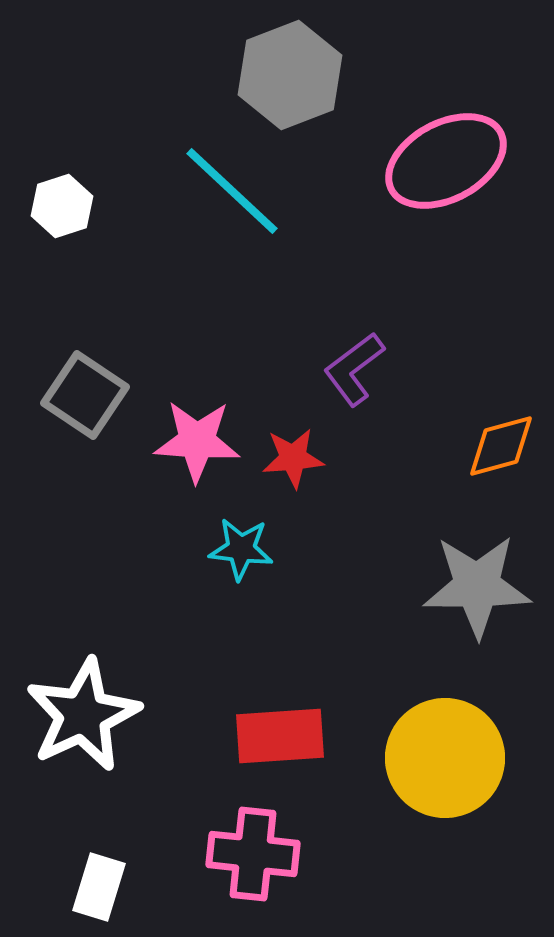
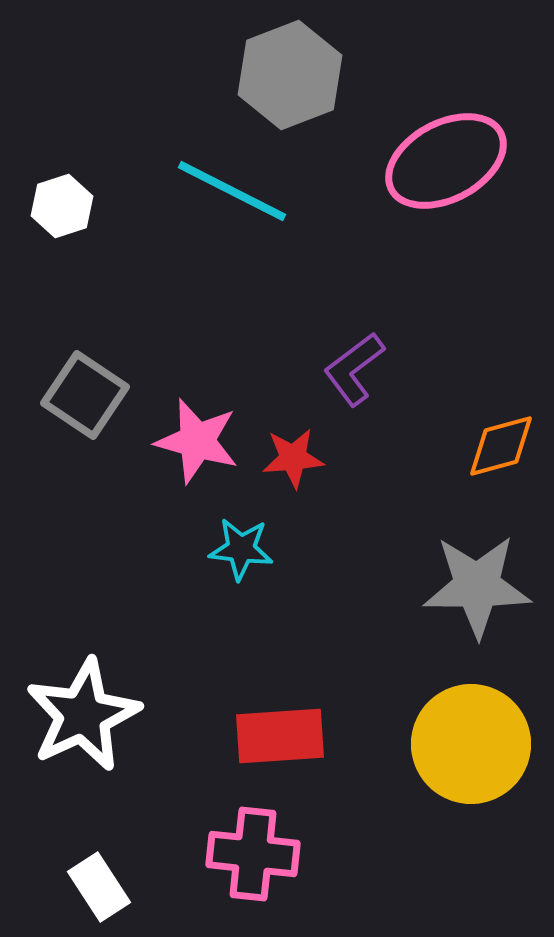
cyan line: rotated 16 degrees counterclockwise
pink star: rotated 12 degrees clockwise
yellow circle: moved 26 px right, 14 px up
white rectangle: rotated 50 degrees counterclockwise
